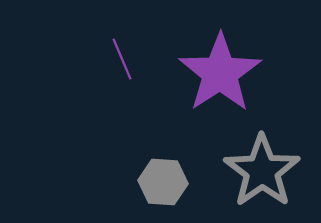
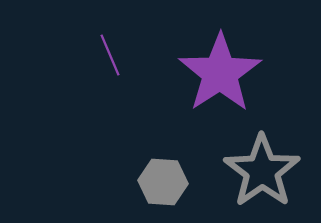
purple line: moved 12 px left, 4 px up
